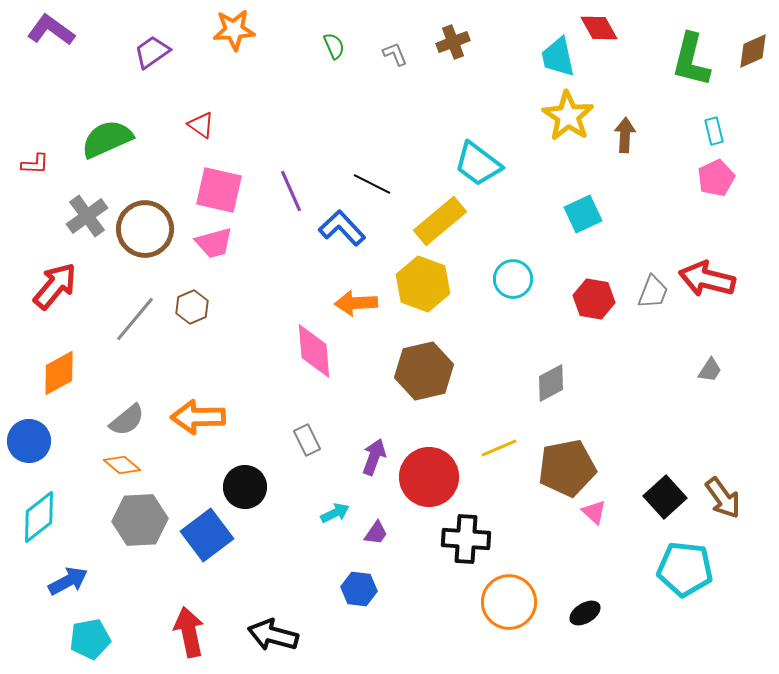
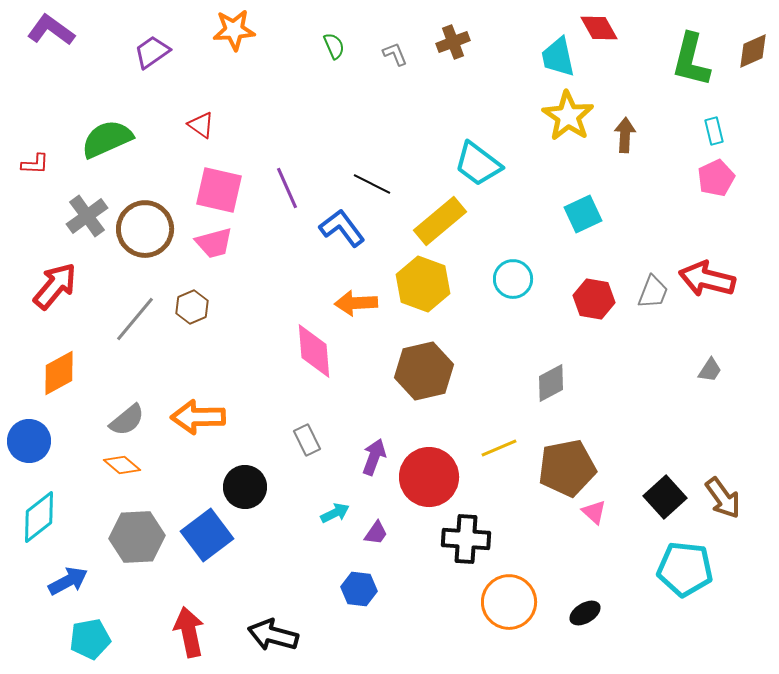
purple line at (291, 191): moved 4 px left, 3 px up
blue L-shape at (342, 228): rotated 6 degrees clockwise
gray hexagon at (140, 520): moved 3 px left, 17 px down
